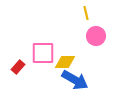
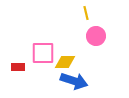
red rectangle: rotated 48 degrees clockwise
blue arrow: moved 1 px left, 1 px down; rotated 12 degrees counterclockwise
